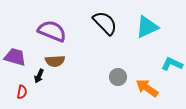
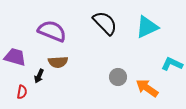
brown semicircle: moved 3 px right, 1 px down
